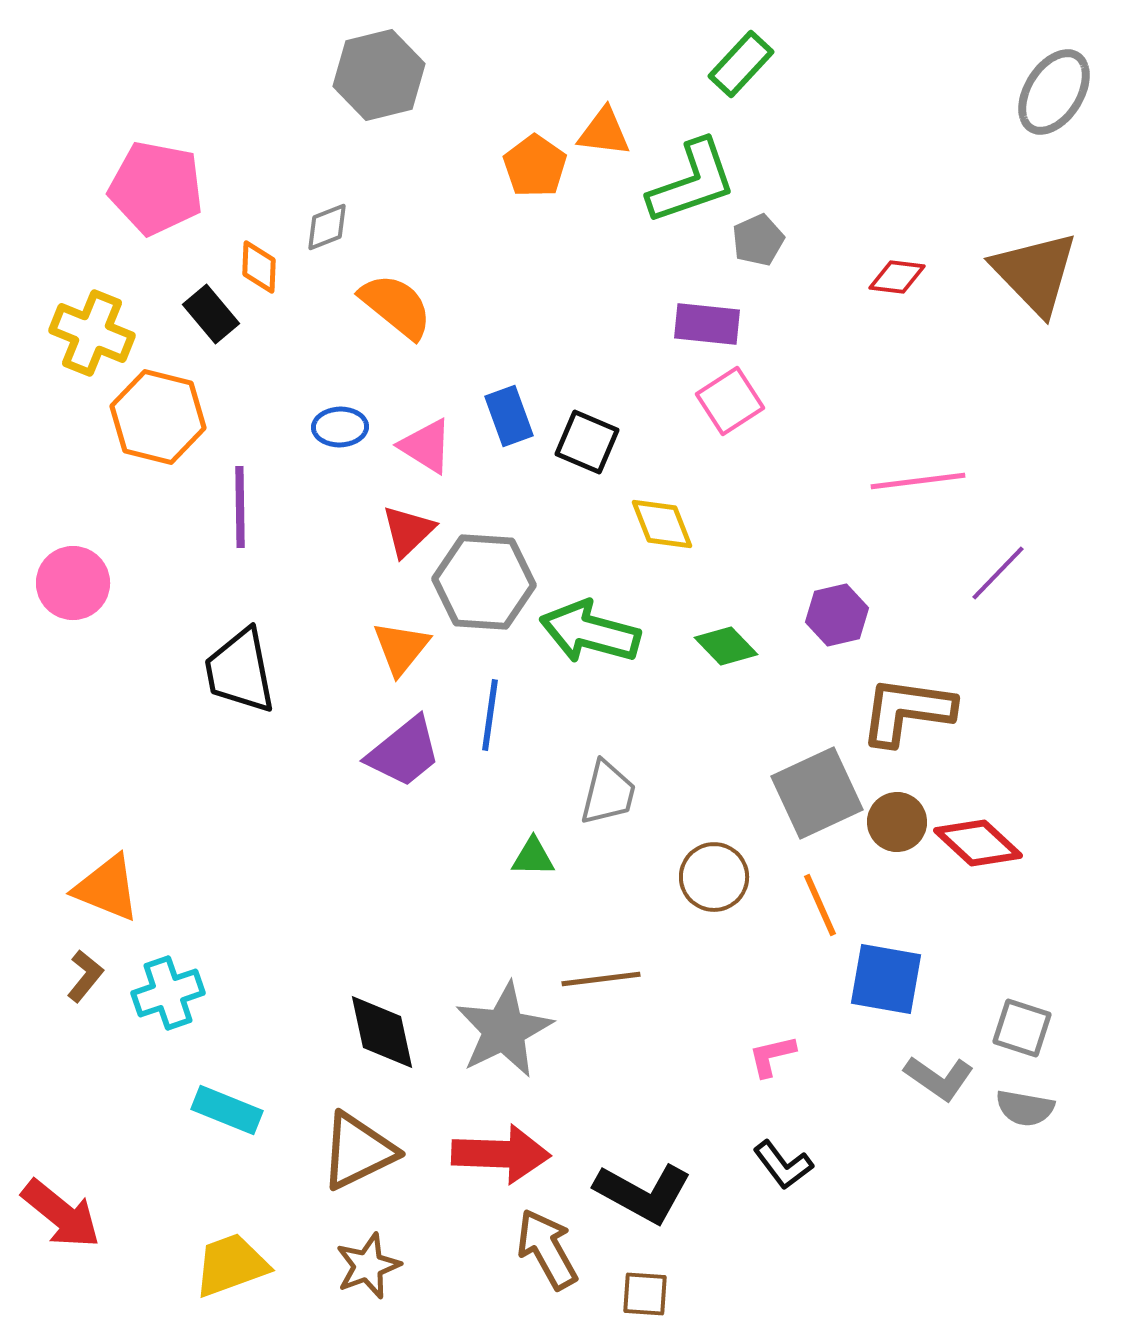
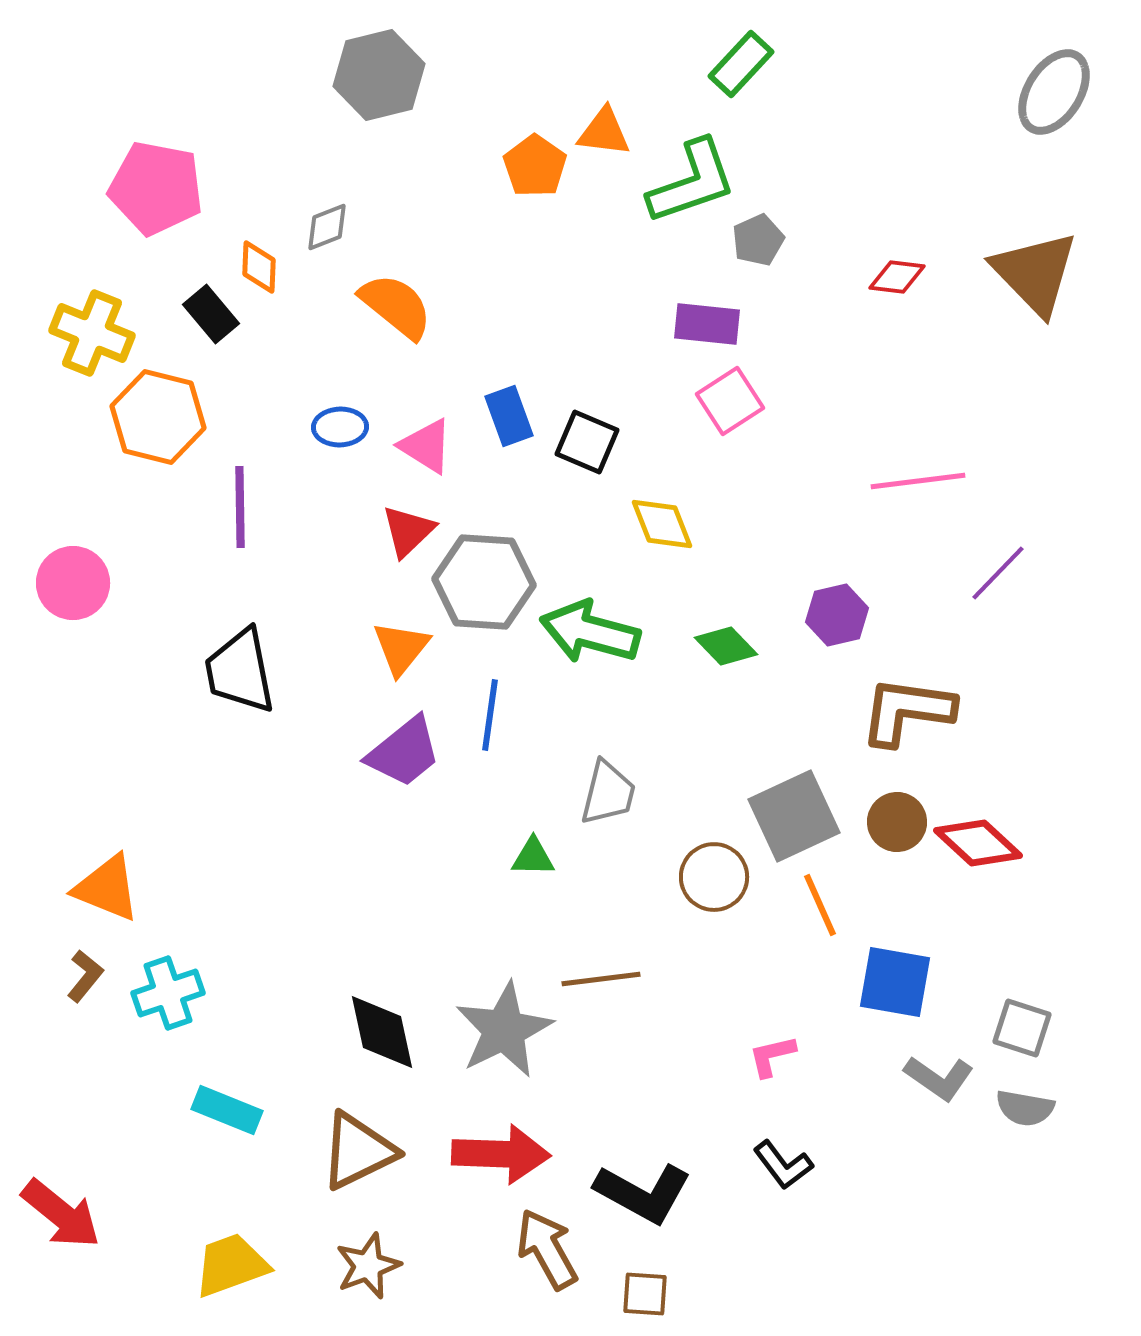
gray square at (817, 793): moved 23 px left, 23 px down
blue square at (886, 979): moved 9 px right, 3 px down
